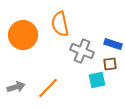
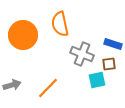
gray cross: moved 3 px down
brown square: moved 1 px left
gray arrow: moved 4 px left, 2 px up
